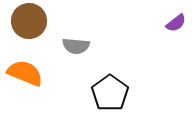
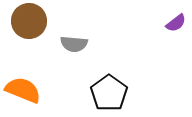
gray semicircle: moved 2 px left, 2 px up
orange semicircle: moved 2 px left, 17 px down
black pentagon: moved 1 px left
